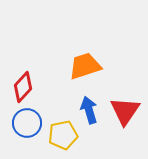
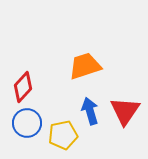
blue arrow: moved 1 px right, 1 px down
